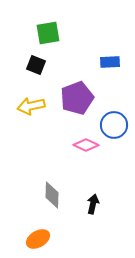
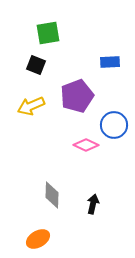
purple pentagon: moved 2 px up
yellow arrow: rotated 12 degrees counterclockwise
